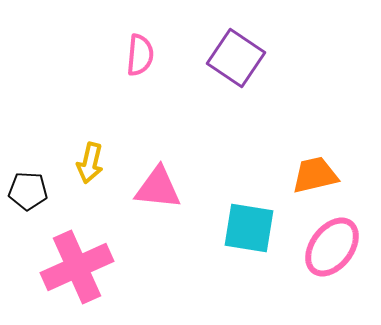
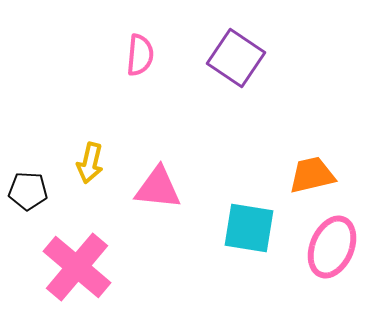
orange trapezoid: moved 3 px left
pink ellipse: rotated 14 degrees counterclockwise
pink cross: rotated 26 degrees counterclockwise
